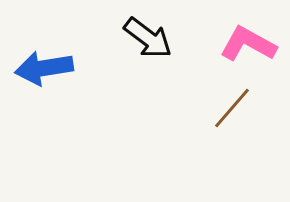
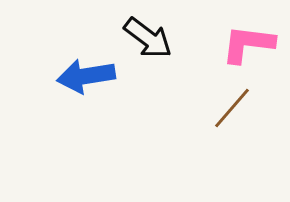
pink L-shape: rotated 22 degrees counterclockwise
blue arrow: moved 42 px right, 8 px down
